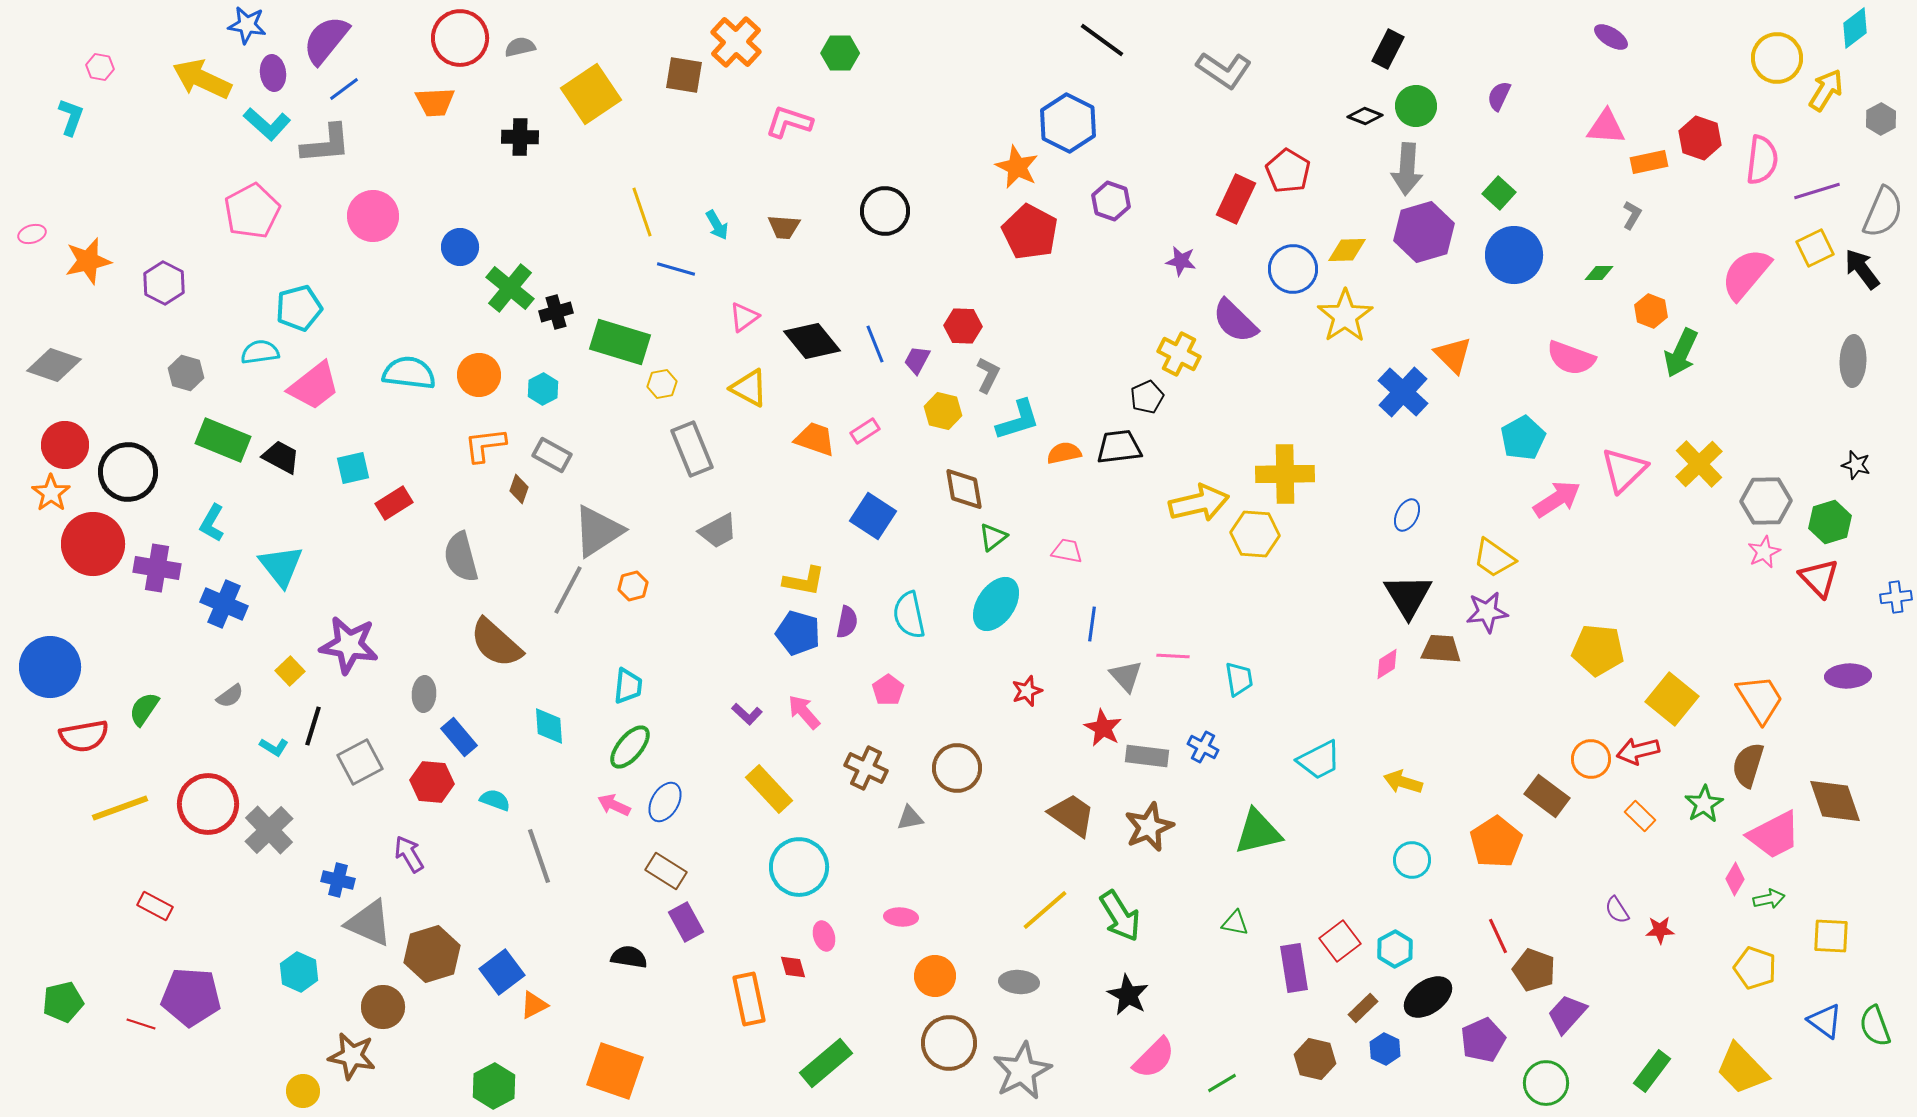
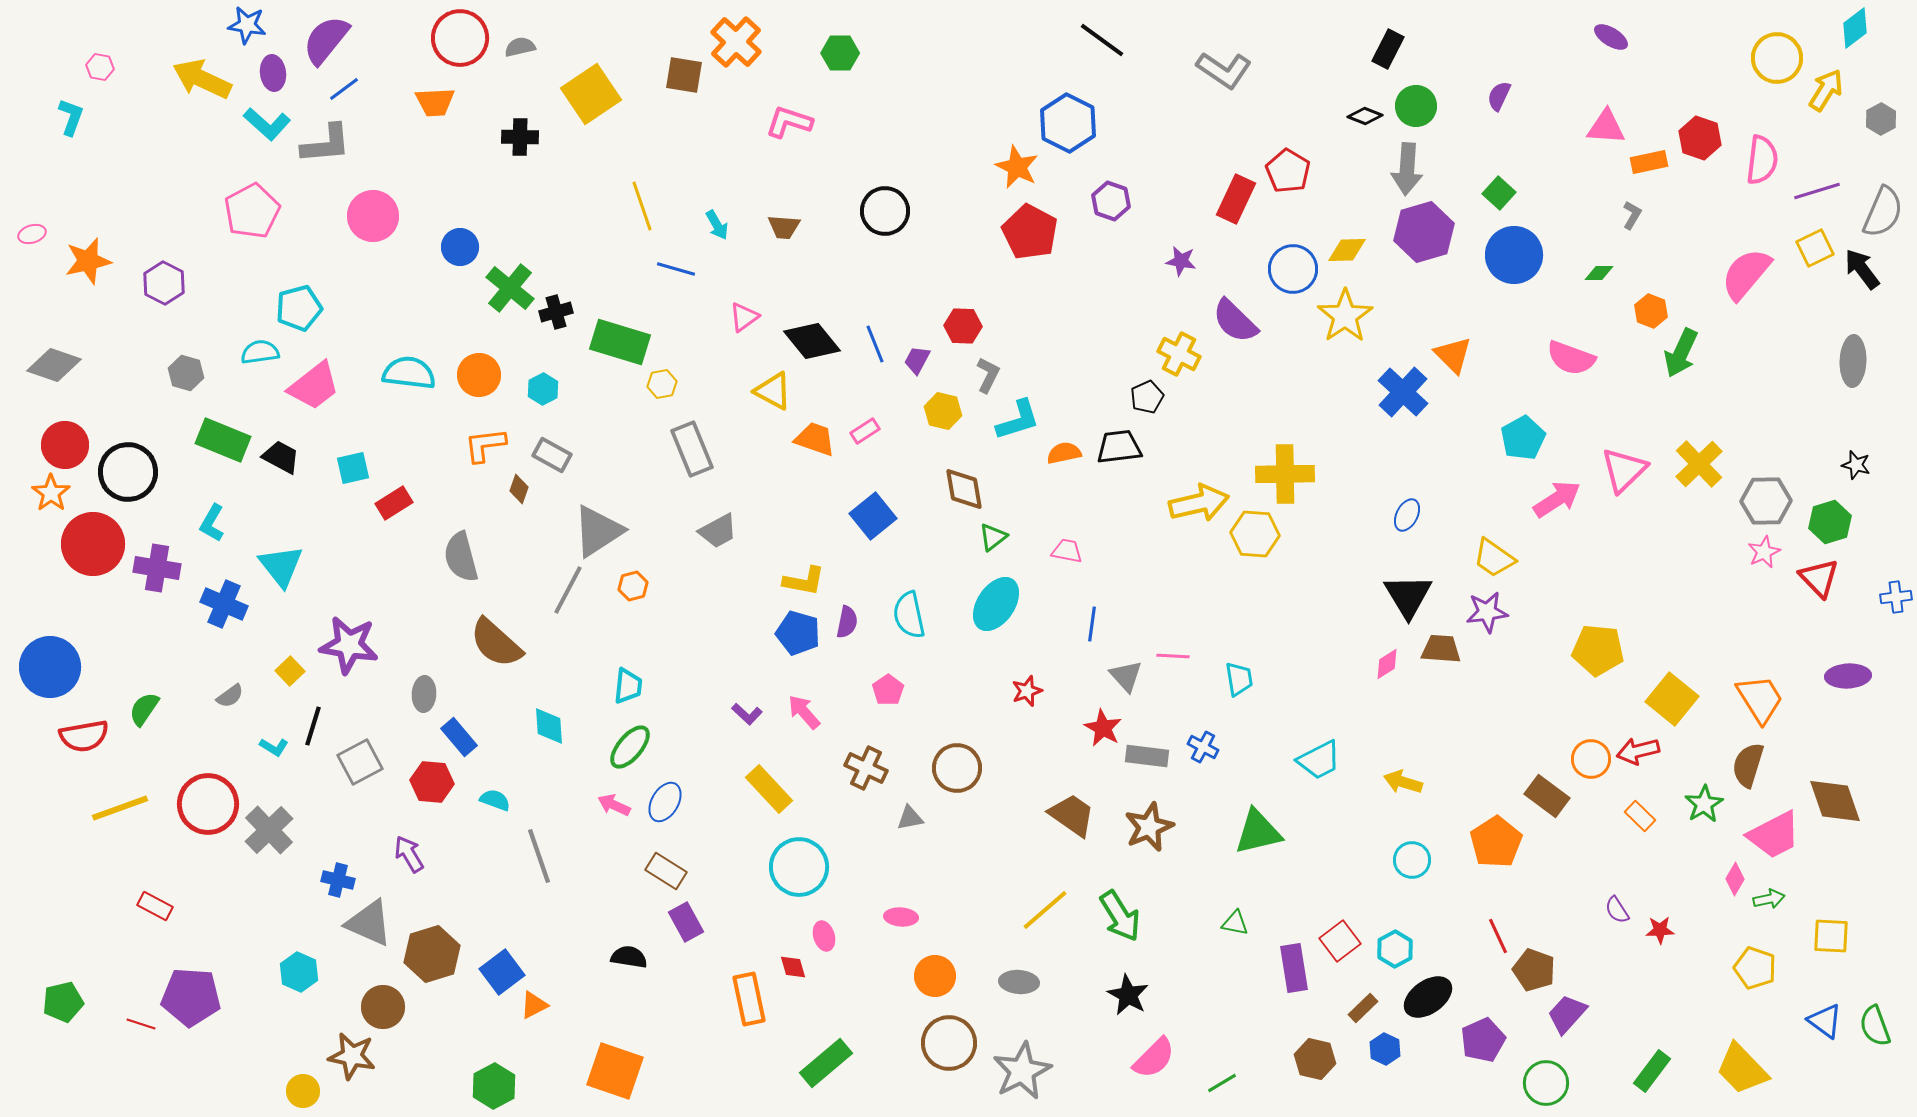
yellow line at (642, 212): moved 6 px up
yellow triangle at (749, 388): moved 24 px right, 3 px down
blue square at (873, 516): rotated 18 degrees clockwise
